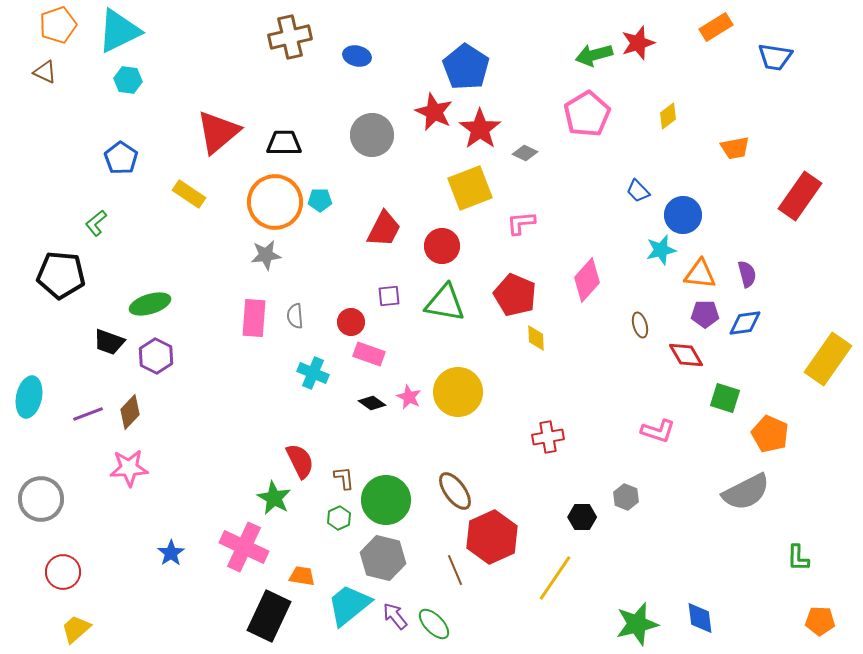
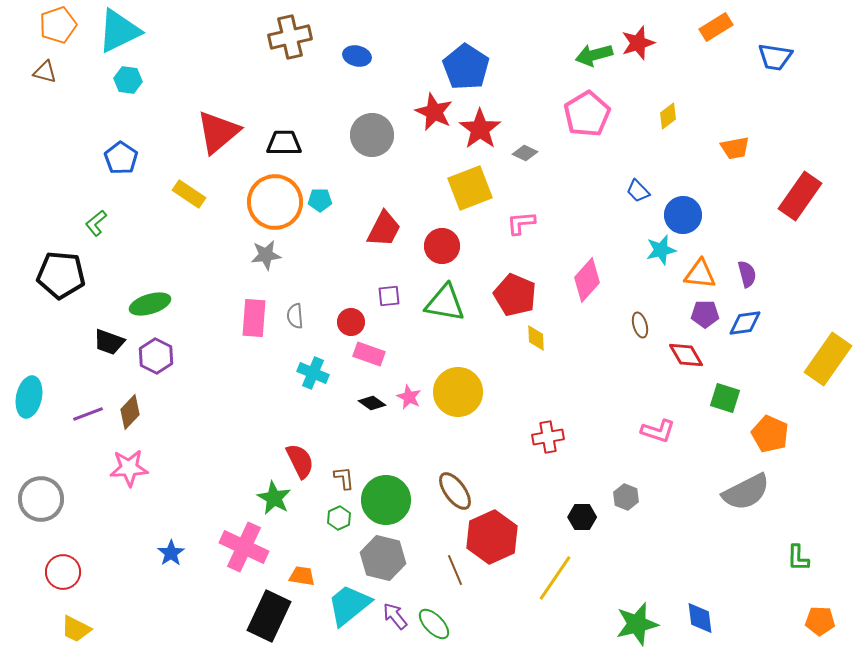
brown triangle at (45, 72): rotated 10 degrees counterclockwise
yellow trapezoid at (76, 629): rotated 112 degrees counterclockwise
